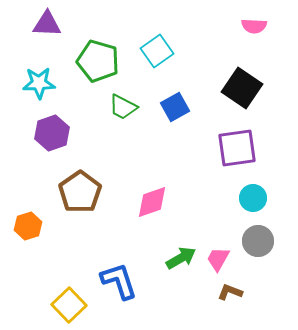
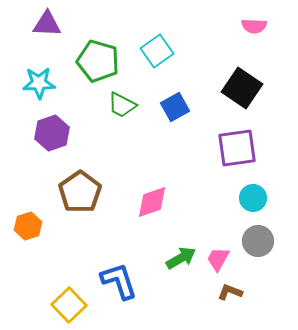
green trapezoid: moved 1 px left, 2 px up
